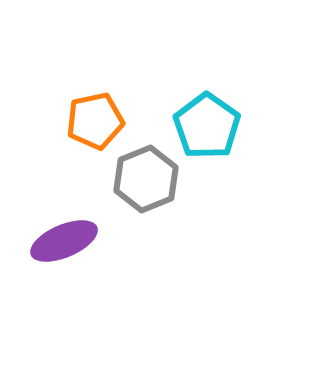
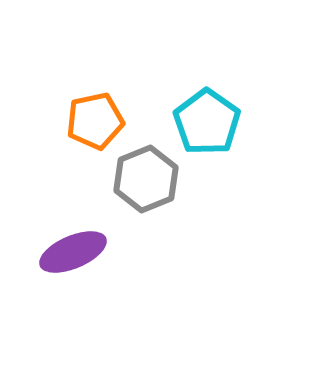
cyan pentagon: moved 4 px up
purple ellipse: moved 9 px right, 11 px down
